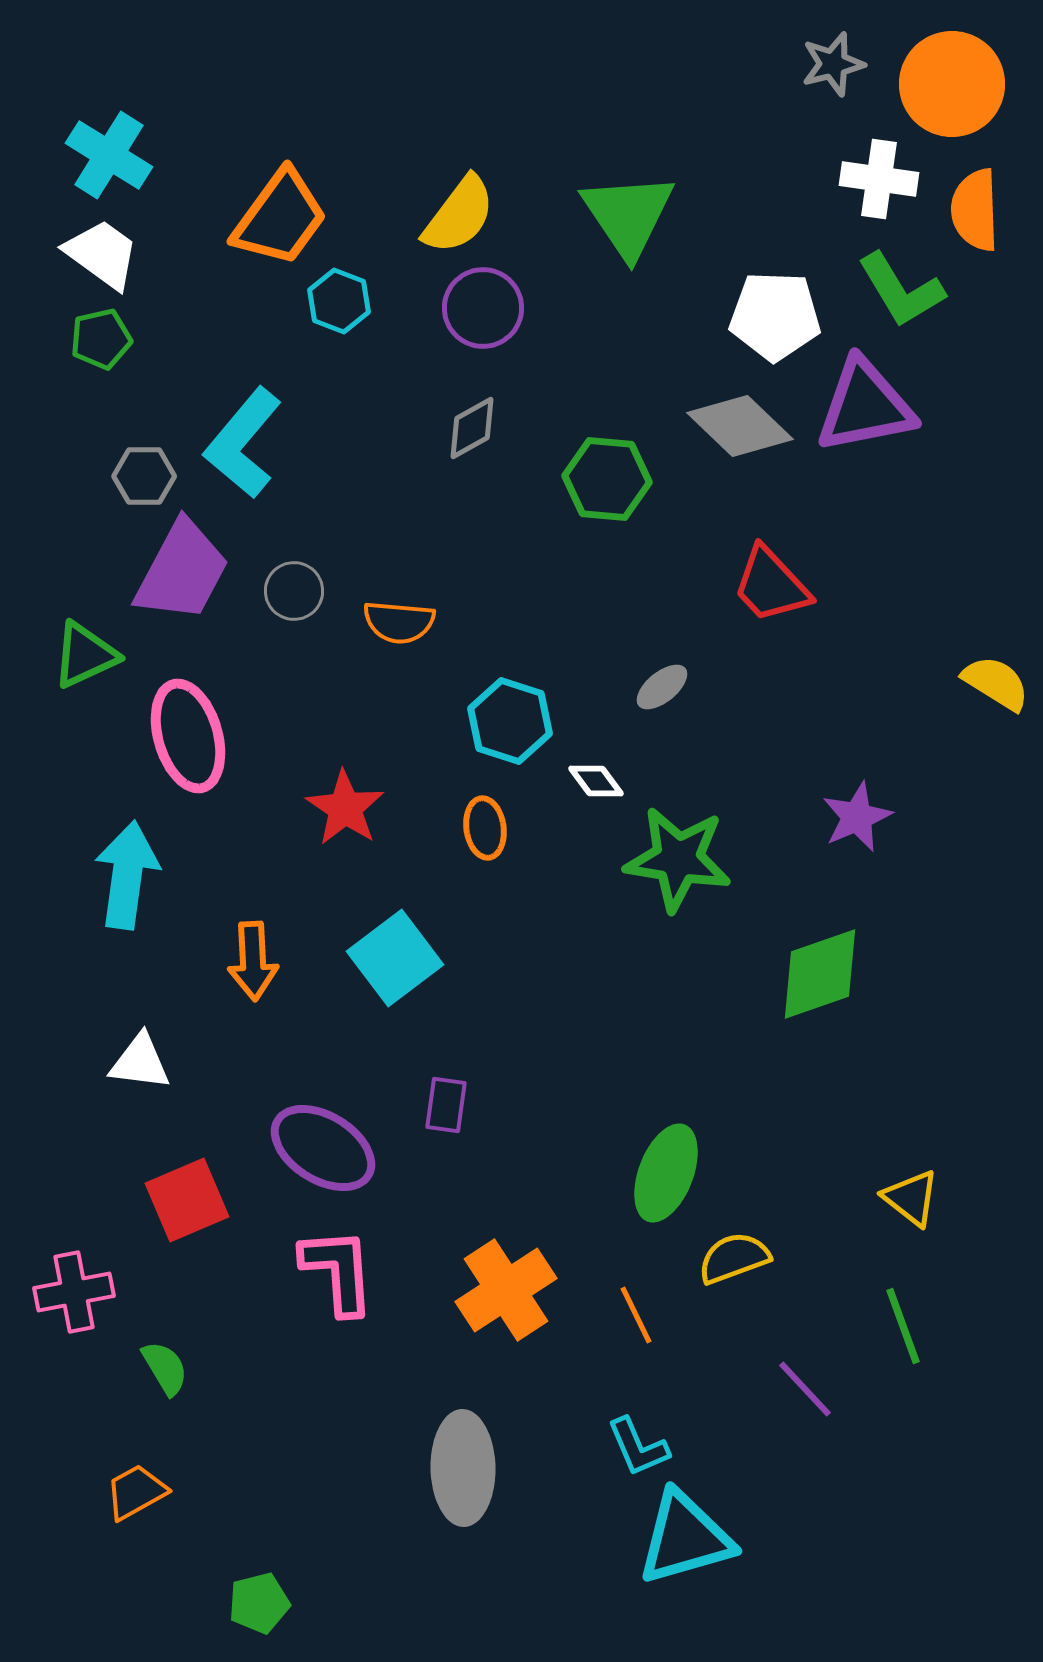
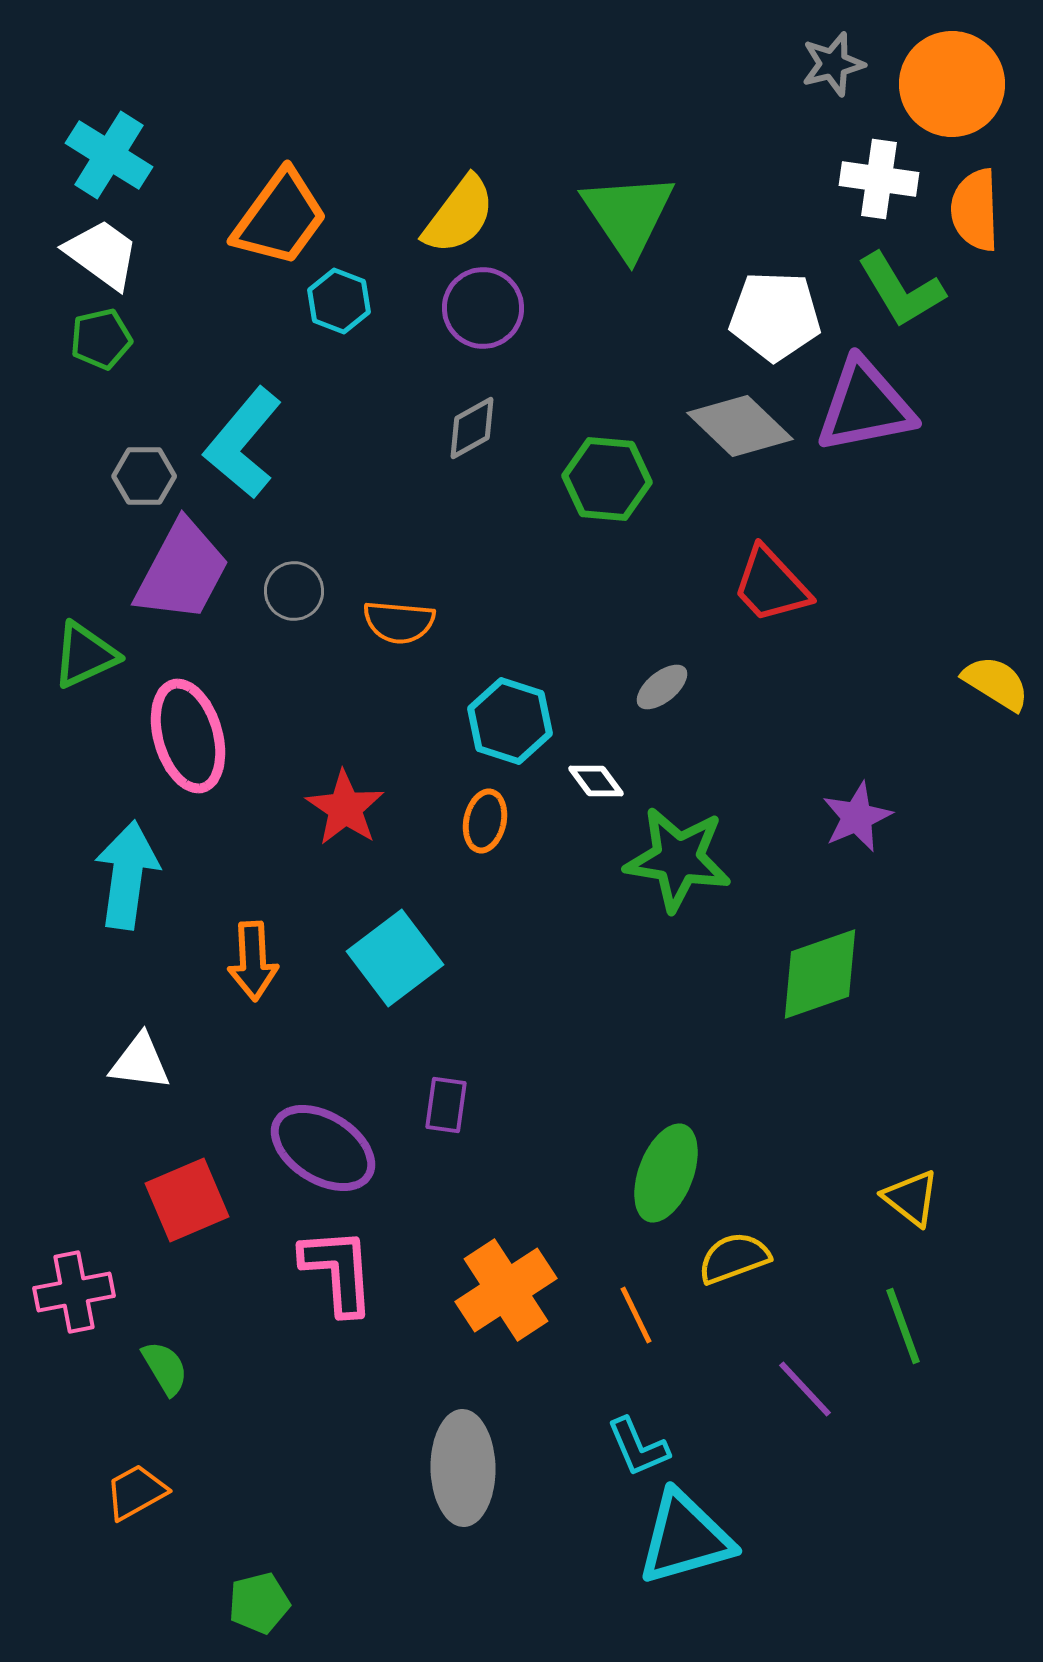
orange ellipse at (485, 828): moved 7 px up; rotated 20 degrees clockwise
